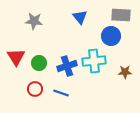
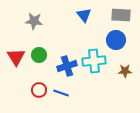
blue triangle: moved 4 px right, 2 px up
blue circle: moved 5 px right, 4 px down
green circle: moved 8 px up
brown star: moved 1 px up
red circle: moved 4 px right, 1 px down
